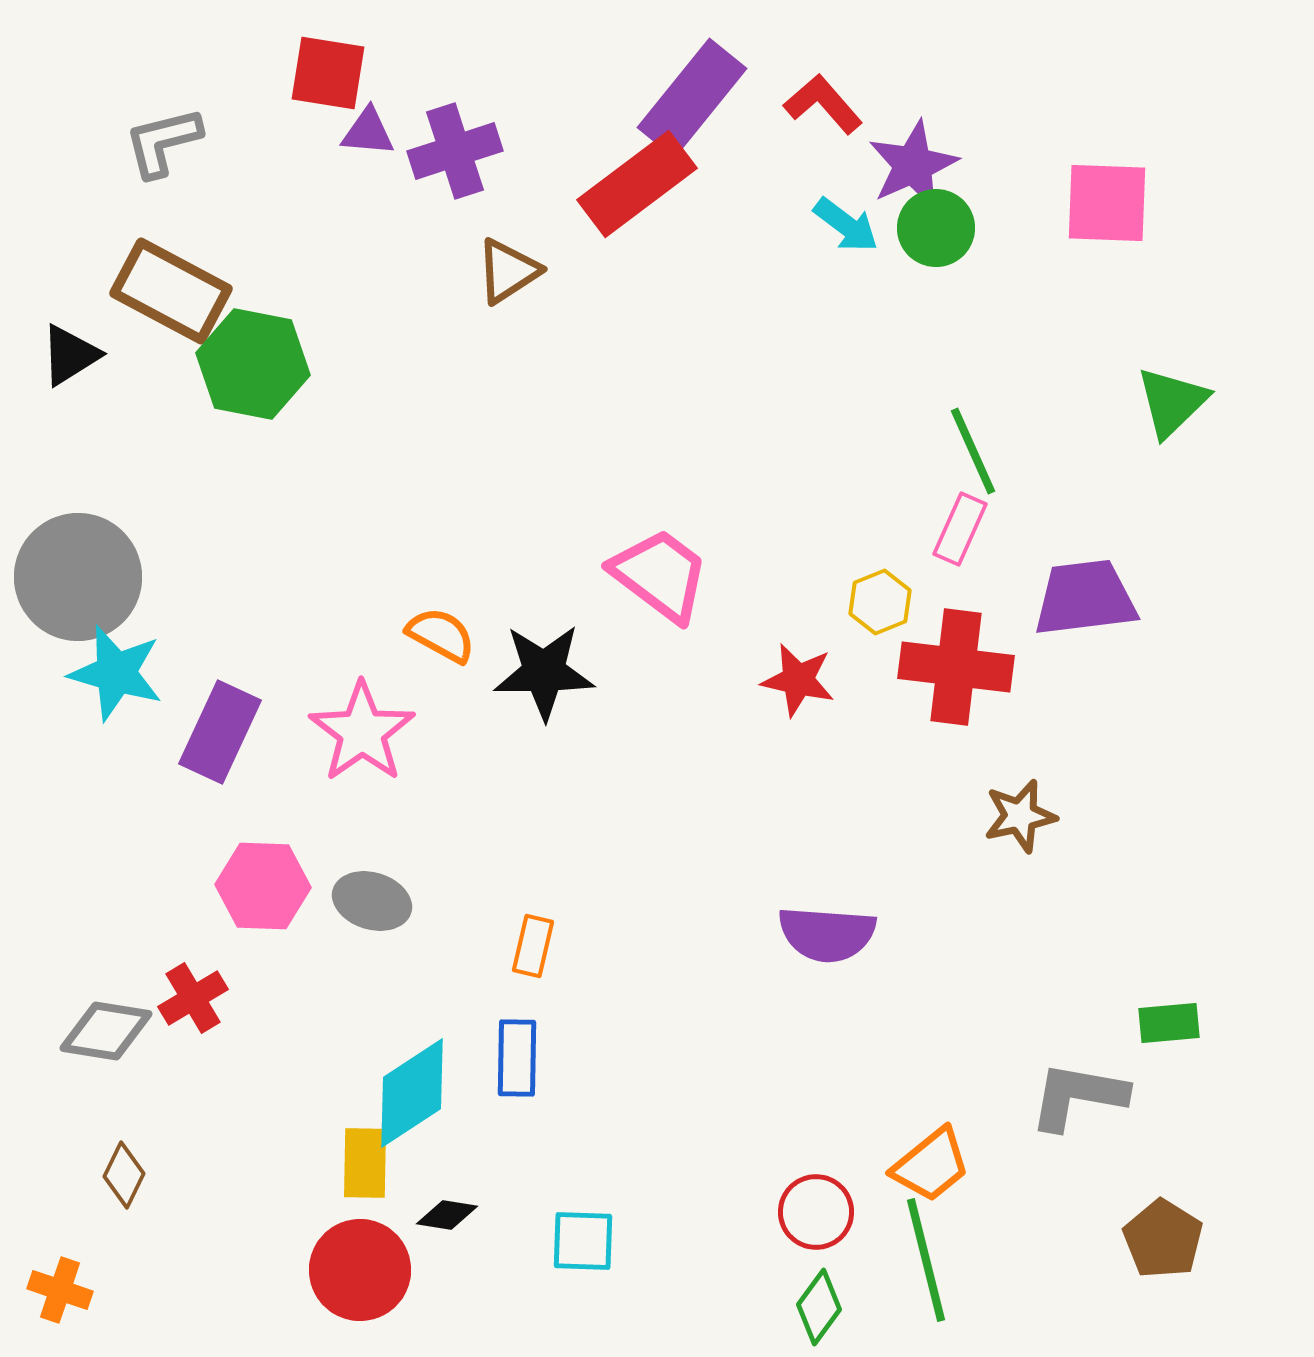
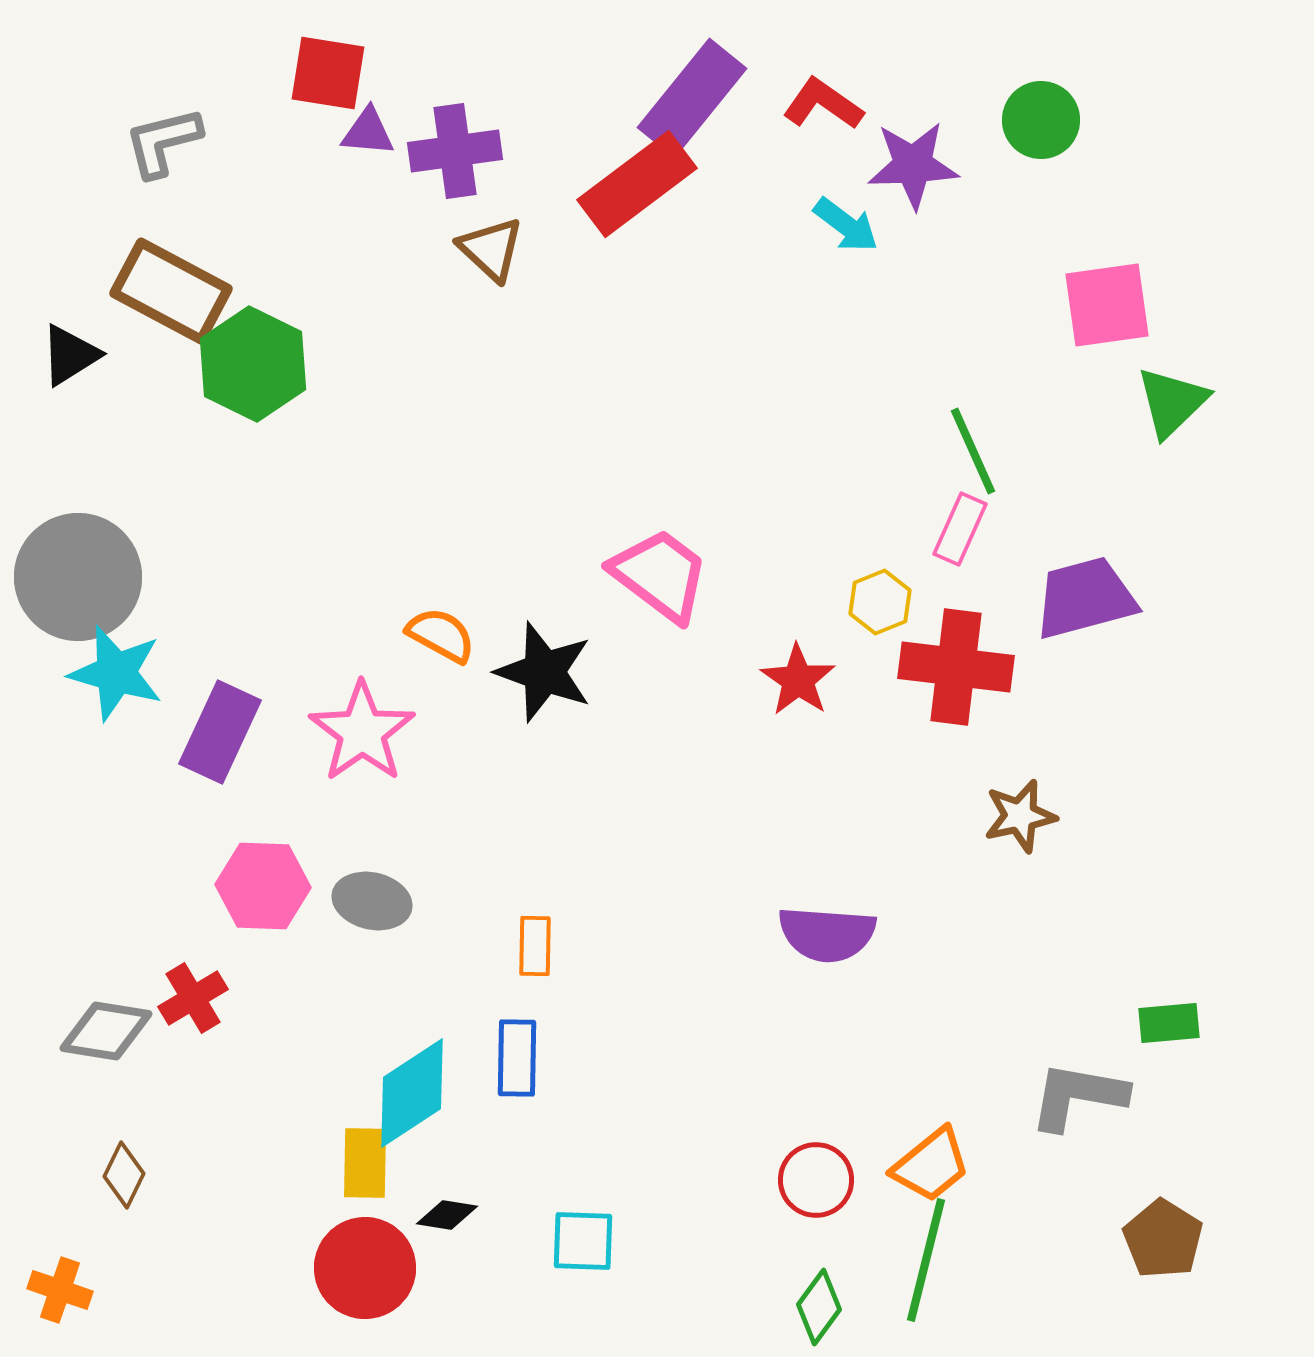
red L-shape at (823, 104): rotated 14 degrees counterclockwise
purple cross at (455, 151): rotated 10 degrees clockwise
purple star at (913, 165): rotated 22 degrees clockwise
pink square at (1107, 203): moved 102 px down; rotated 10 degrees counterclockwise
green circle at (936, 228): moved 105 px right, 108 px up
brown triangle at (508, 271): moved 17 px left, 22 px up; rotated 44 degrees counterclockwise
green hexagon at (253, 364): rotated 15 degrees clockwise
purple trapezoid at (1085, 598): rotated 8 degrees counterclockwise
black star at (544, 672): rotated 20 degrees clockwise
red star at (798, 680): rotated 22 degrees clockwise
gray ellipse at (372, 901): rotated 4 degrees counterclockwise
orange rectangle at (533, 946): moved 2 px right; rotated 12 degrees counterclockwise
red circle at (816, 1212): moved 32 px up
green line at (926, 1260): rotated 28 degrees clockwise
red circle at (360, 1270): moved 5 px right, 2 px up
